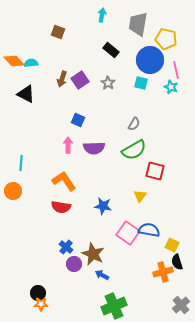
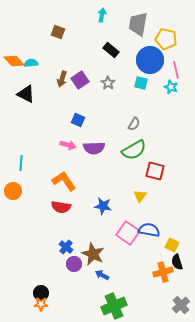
pink arrow: rotated 105 degrees clockwise
black circle: moved 3 px right
